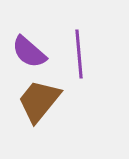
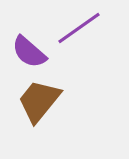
purple line: moved 26 px up; rotated 60 degrees clockwise
